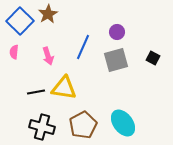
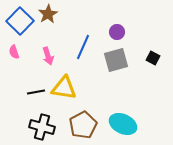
pink semicircle: rotated 24 degrees counterclockwise
cyan ellipse: moved 1 px down; rotated 28 degrees counterclockwise
